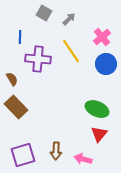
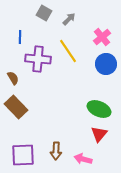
yellow line: moved 3 px left
brown semicircle: moved 1 px right, 1 px up
green ellipse: moved 2 px right
purple square: rotated 15 degrees clockwise
